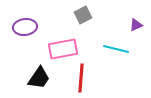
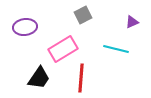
purple triangle: moved 4 px left, 3 px up
pink rectangle: rotated 20 degrees counterclockwise
